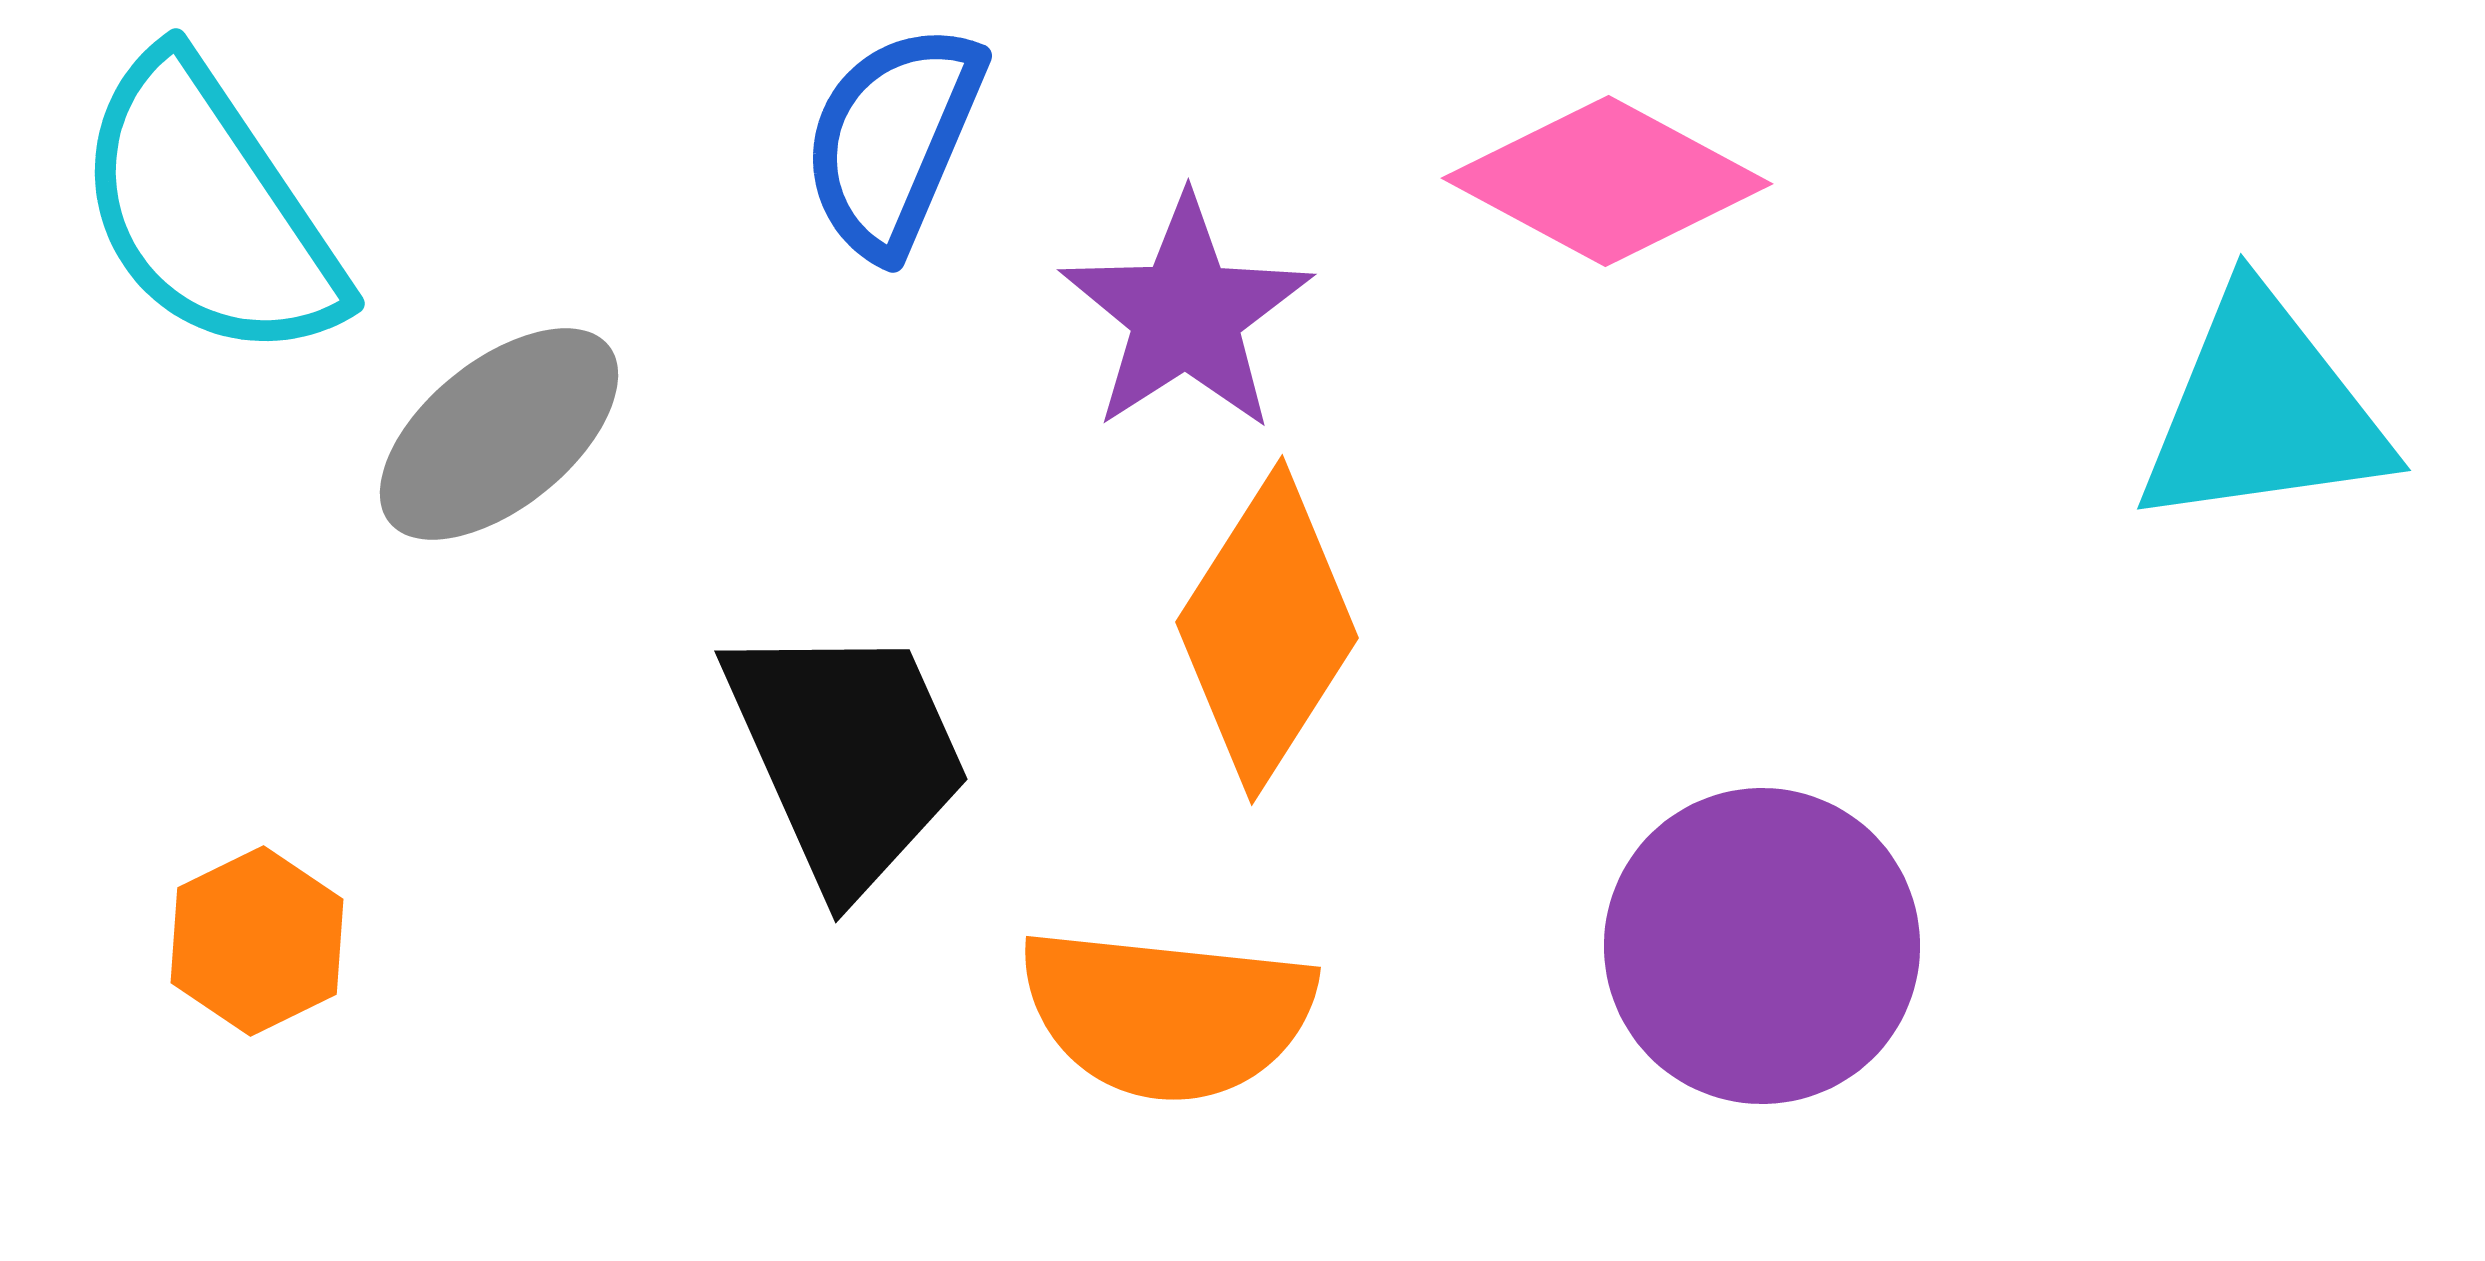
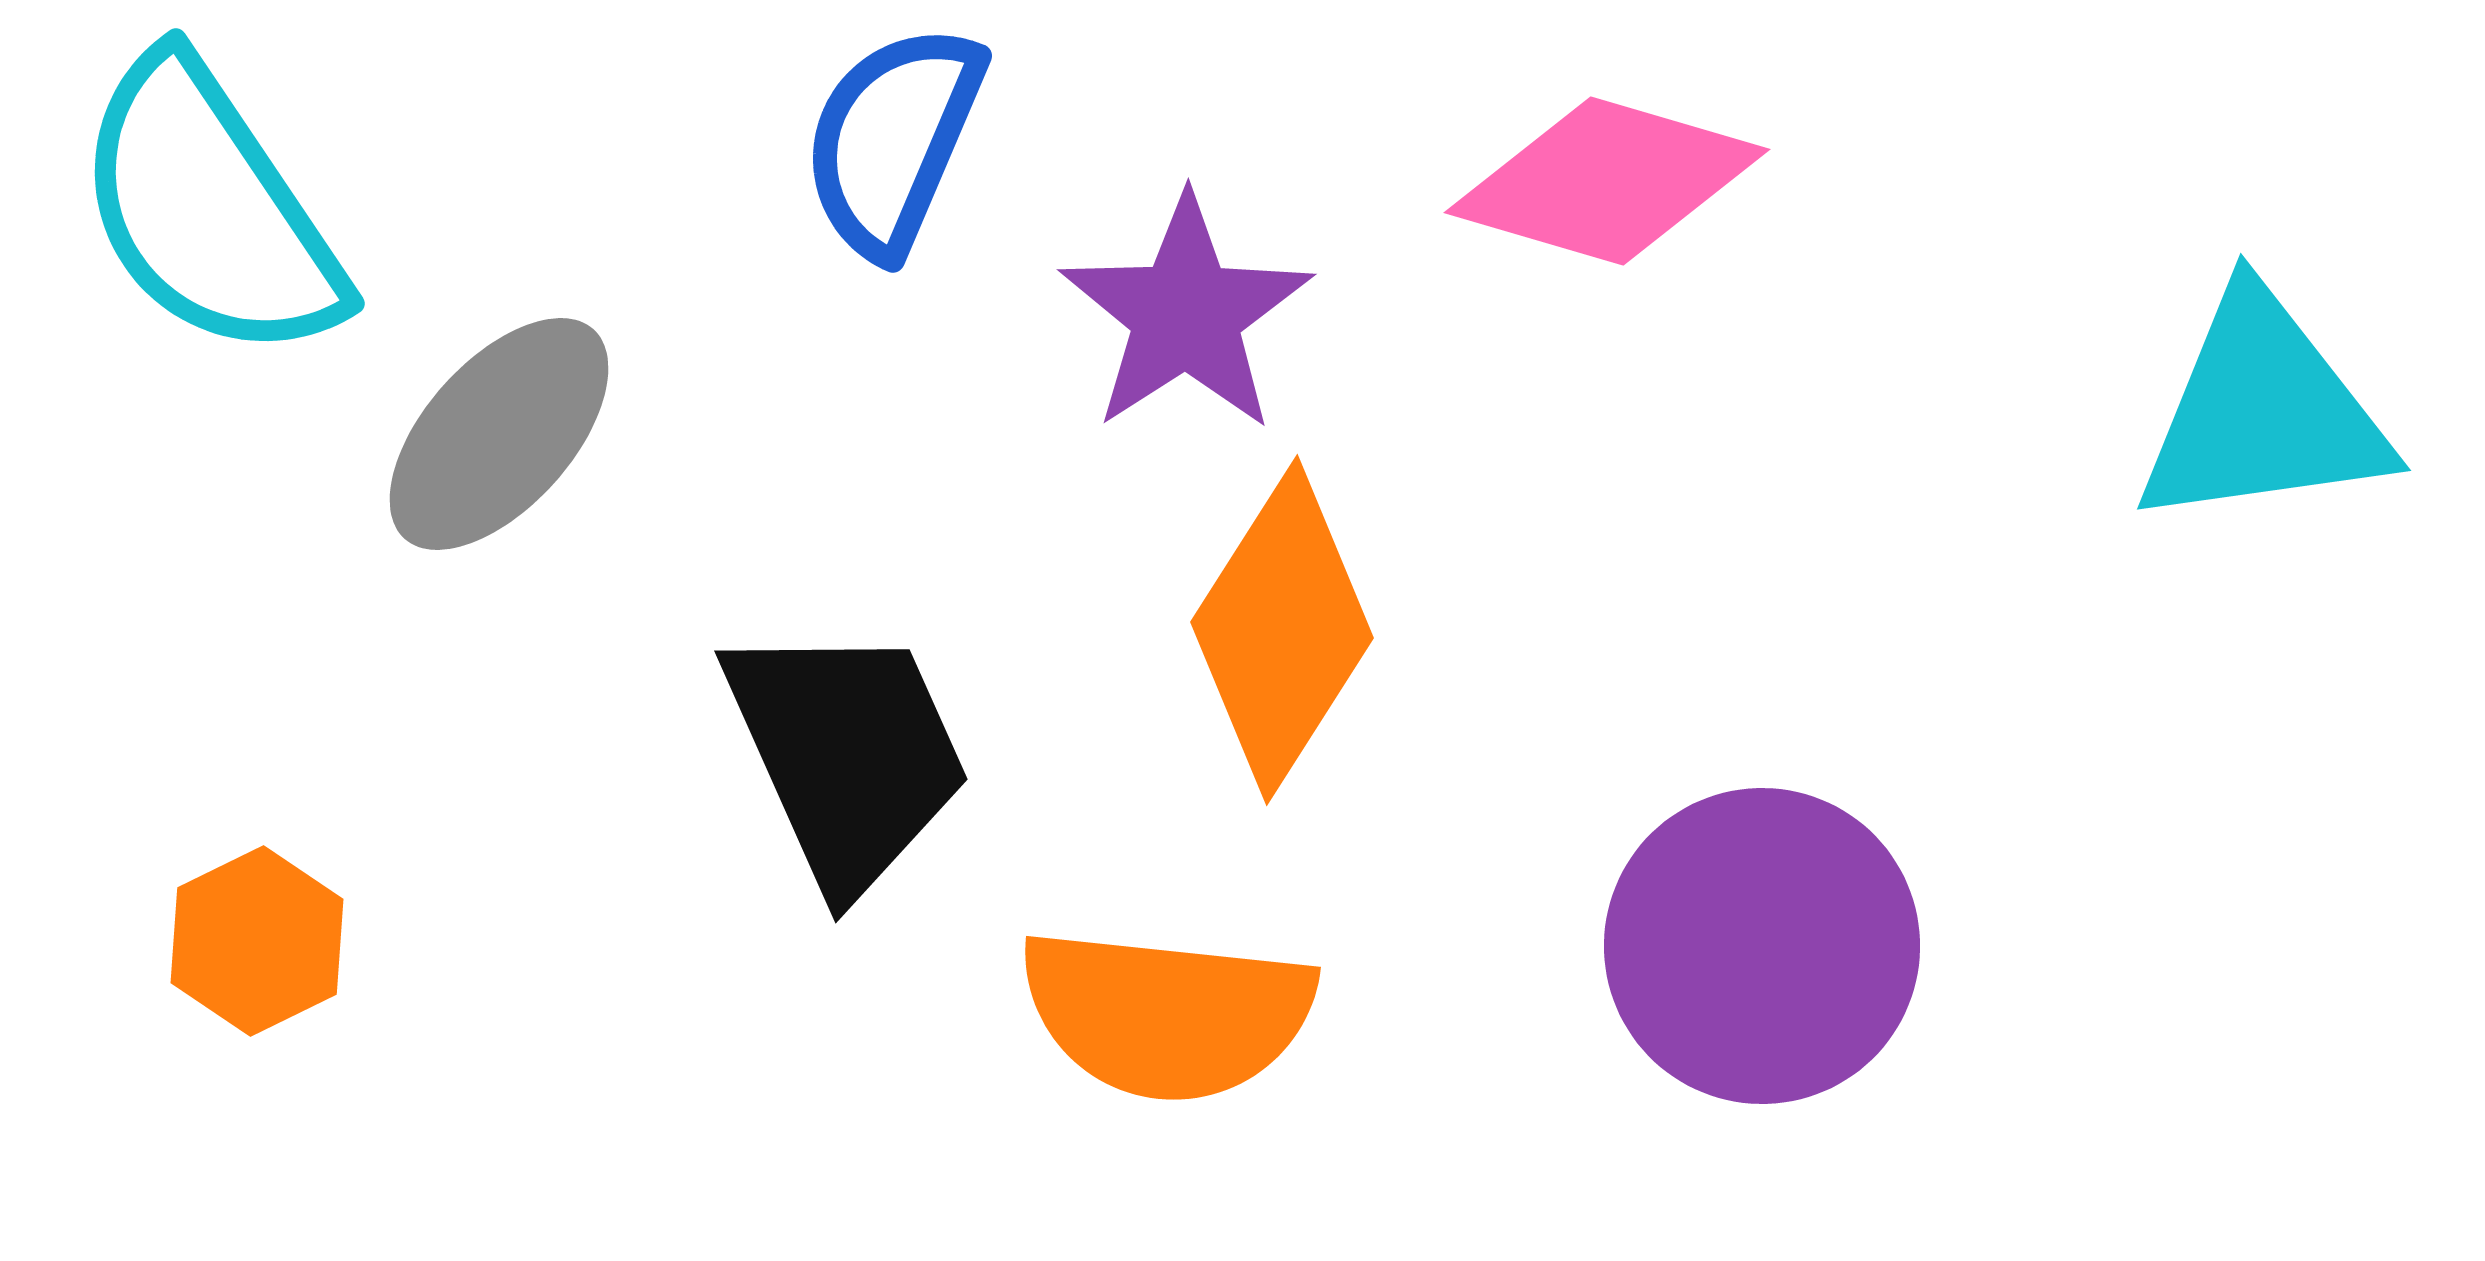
pink diamond: rotated 12 degrees counterclockwise
gray ellipse: rotated 9 degrees counterclockwise
orange diamond: moved 15 px right
